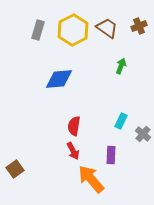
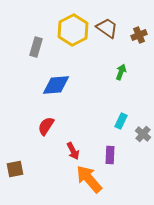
brown cross: moved 9 px down
gray rectangle: moved 2 px left, 17 px down
green arrow: moved 6 px down
blue diamond: moved 3 px left, 6 px down
red semicircle: moved 28 px left; rotated 24 degrees clockwise
purple rectangle: moved 1 px left
brown square: rotated 24 degrees clockwise
orange arrow: moved 2 px left
